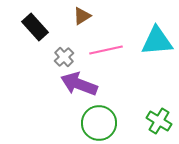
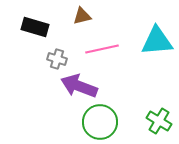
brown triangle: rotated 18 degrees clockwise
black rectangle: rotated 32 degrees counterclockwise
pink line: moved 4 px left, 1 px up
gray cross: moved 7 px left, 2 px down; rotated 30 degrees counterclockwise
purple arrow: moved 2 px down
green circle: moved 1 px right, 1 px up
